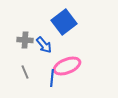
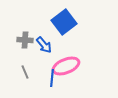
pink ellipse: moved 1 px left
